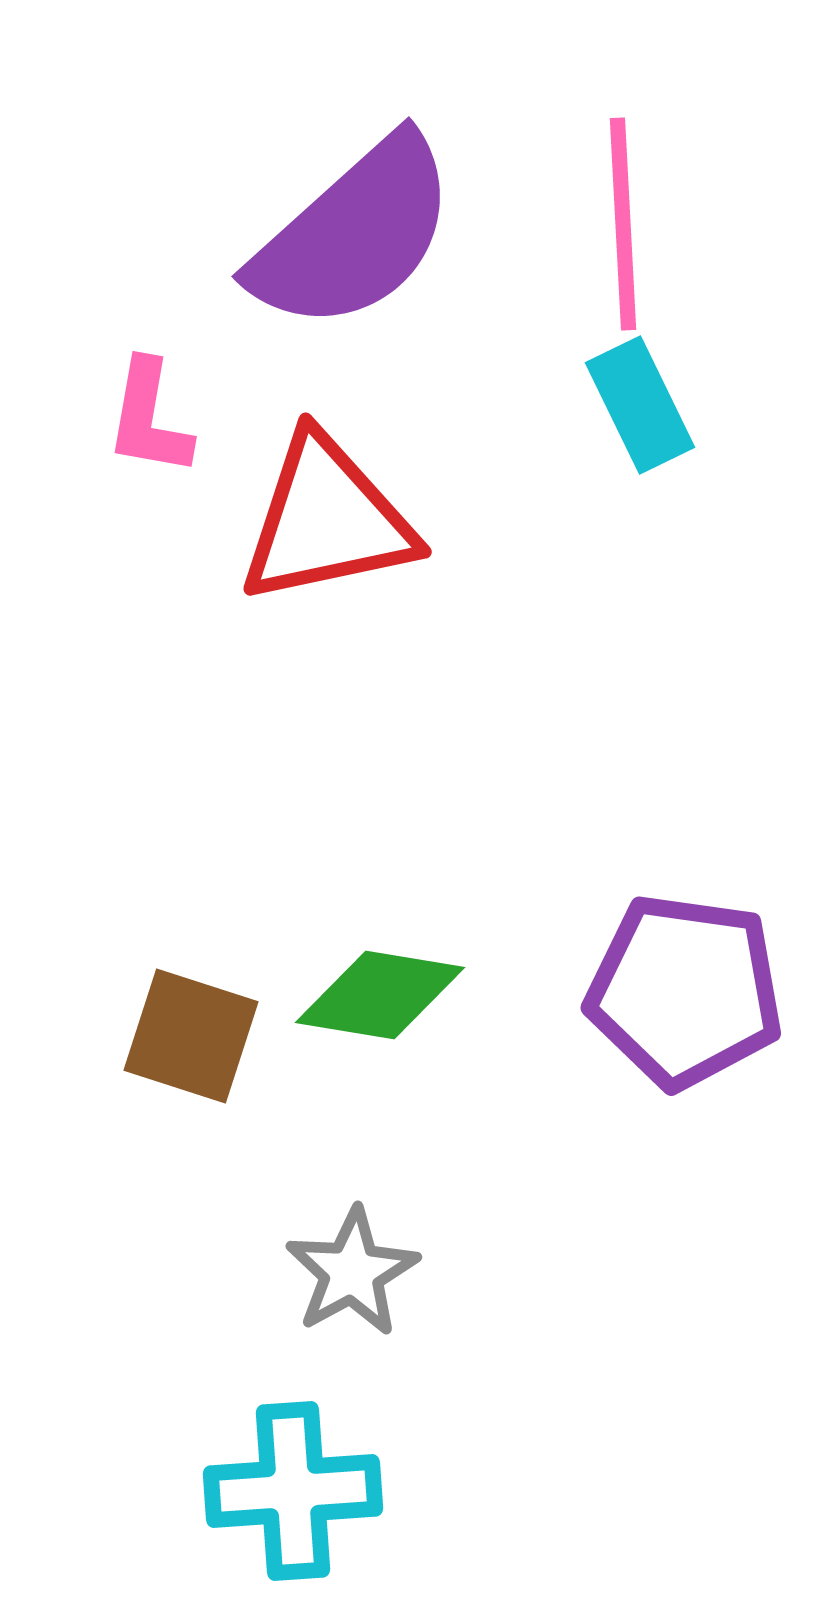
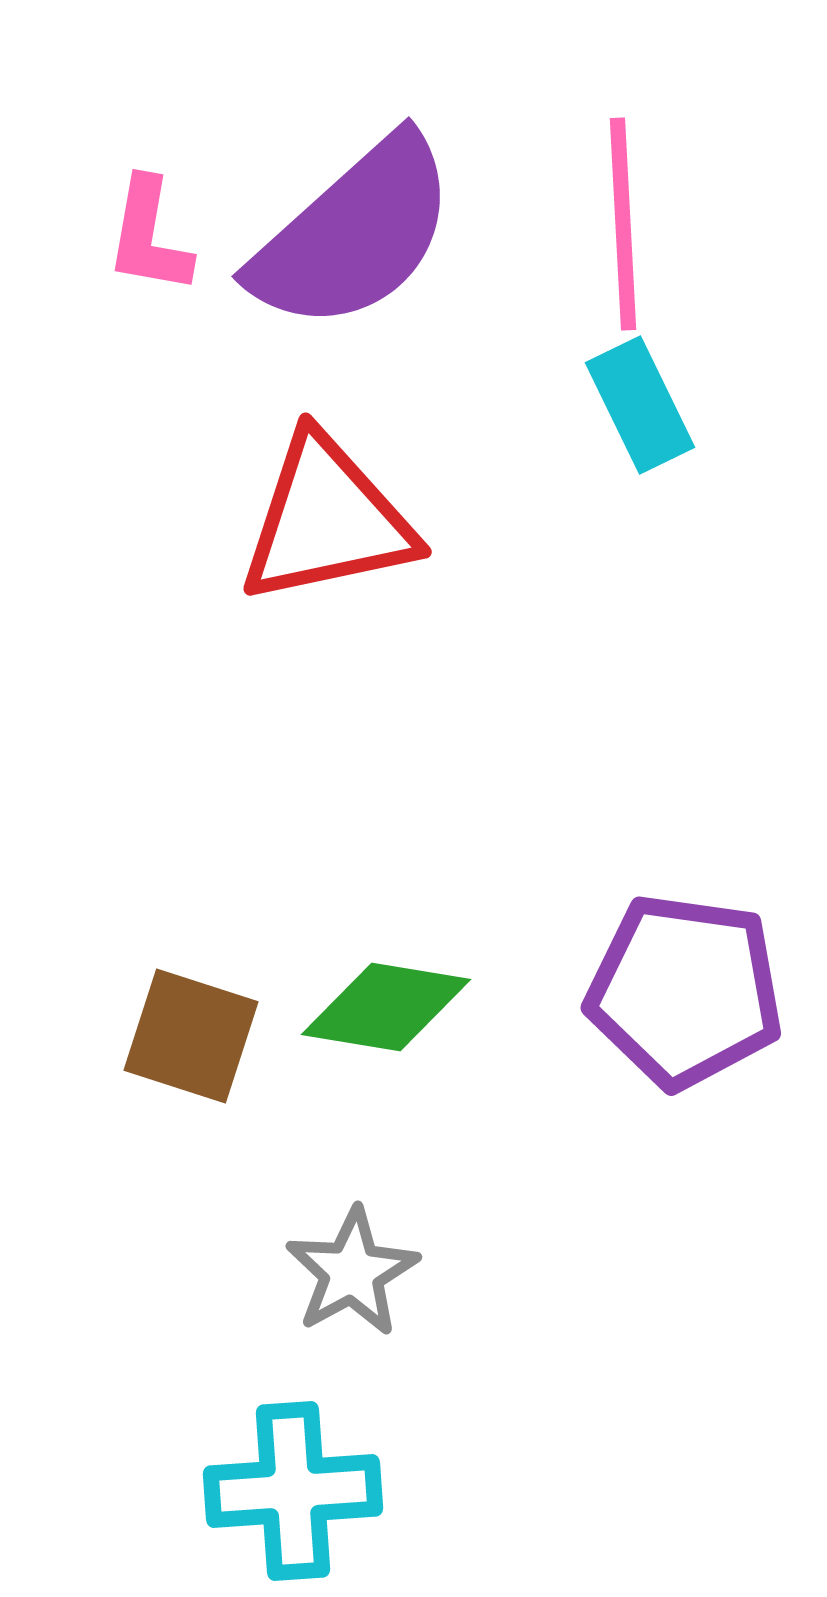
pink L-shape: moved 182 px up
green diamond: moved 6 px right, 12 px down
